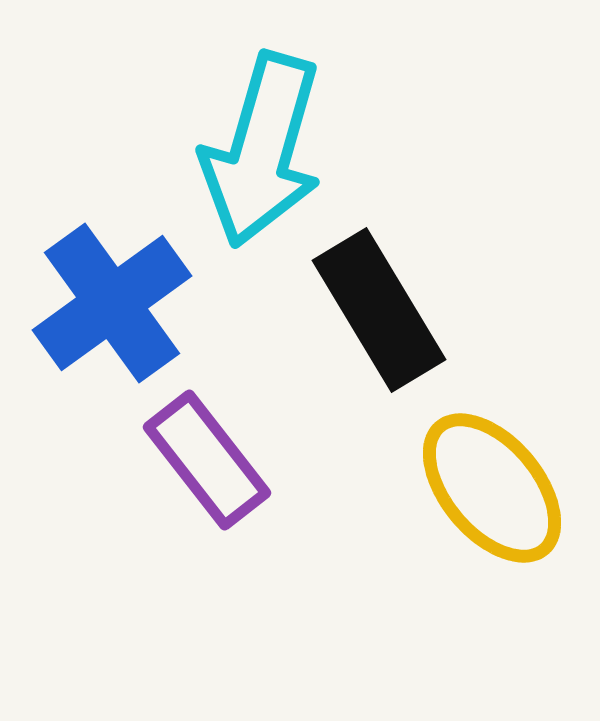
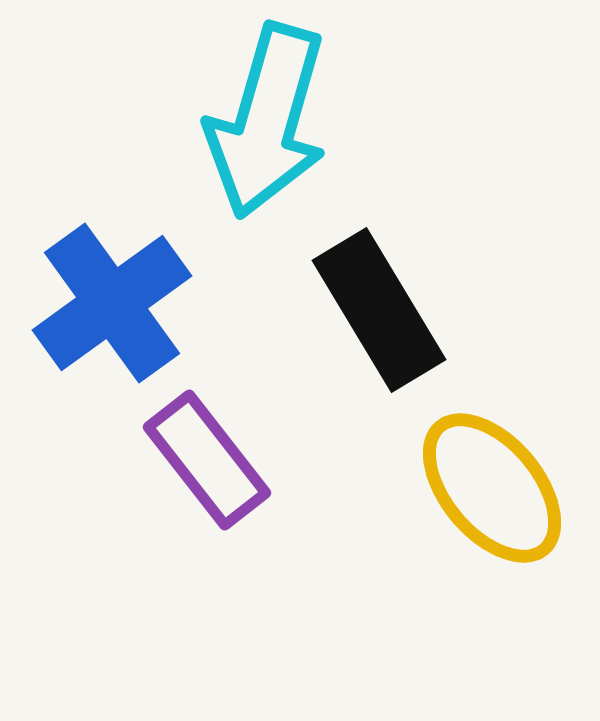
cyan arrow: moved 5 px right, 29 px up
